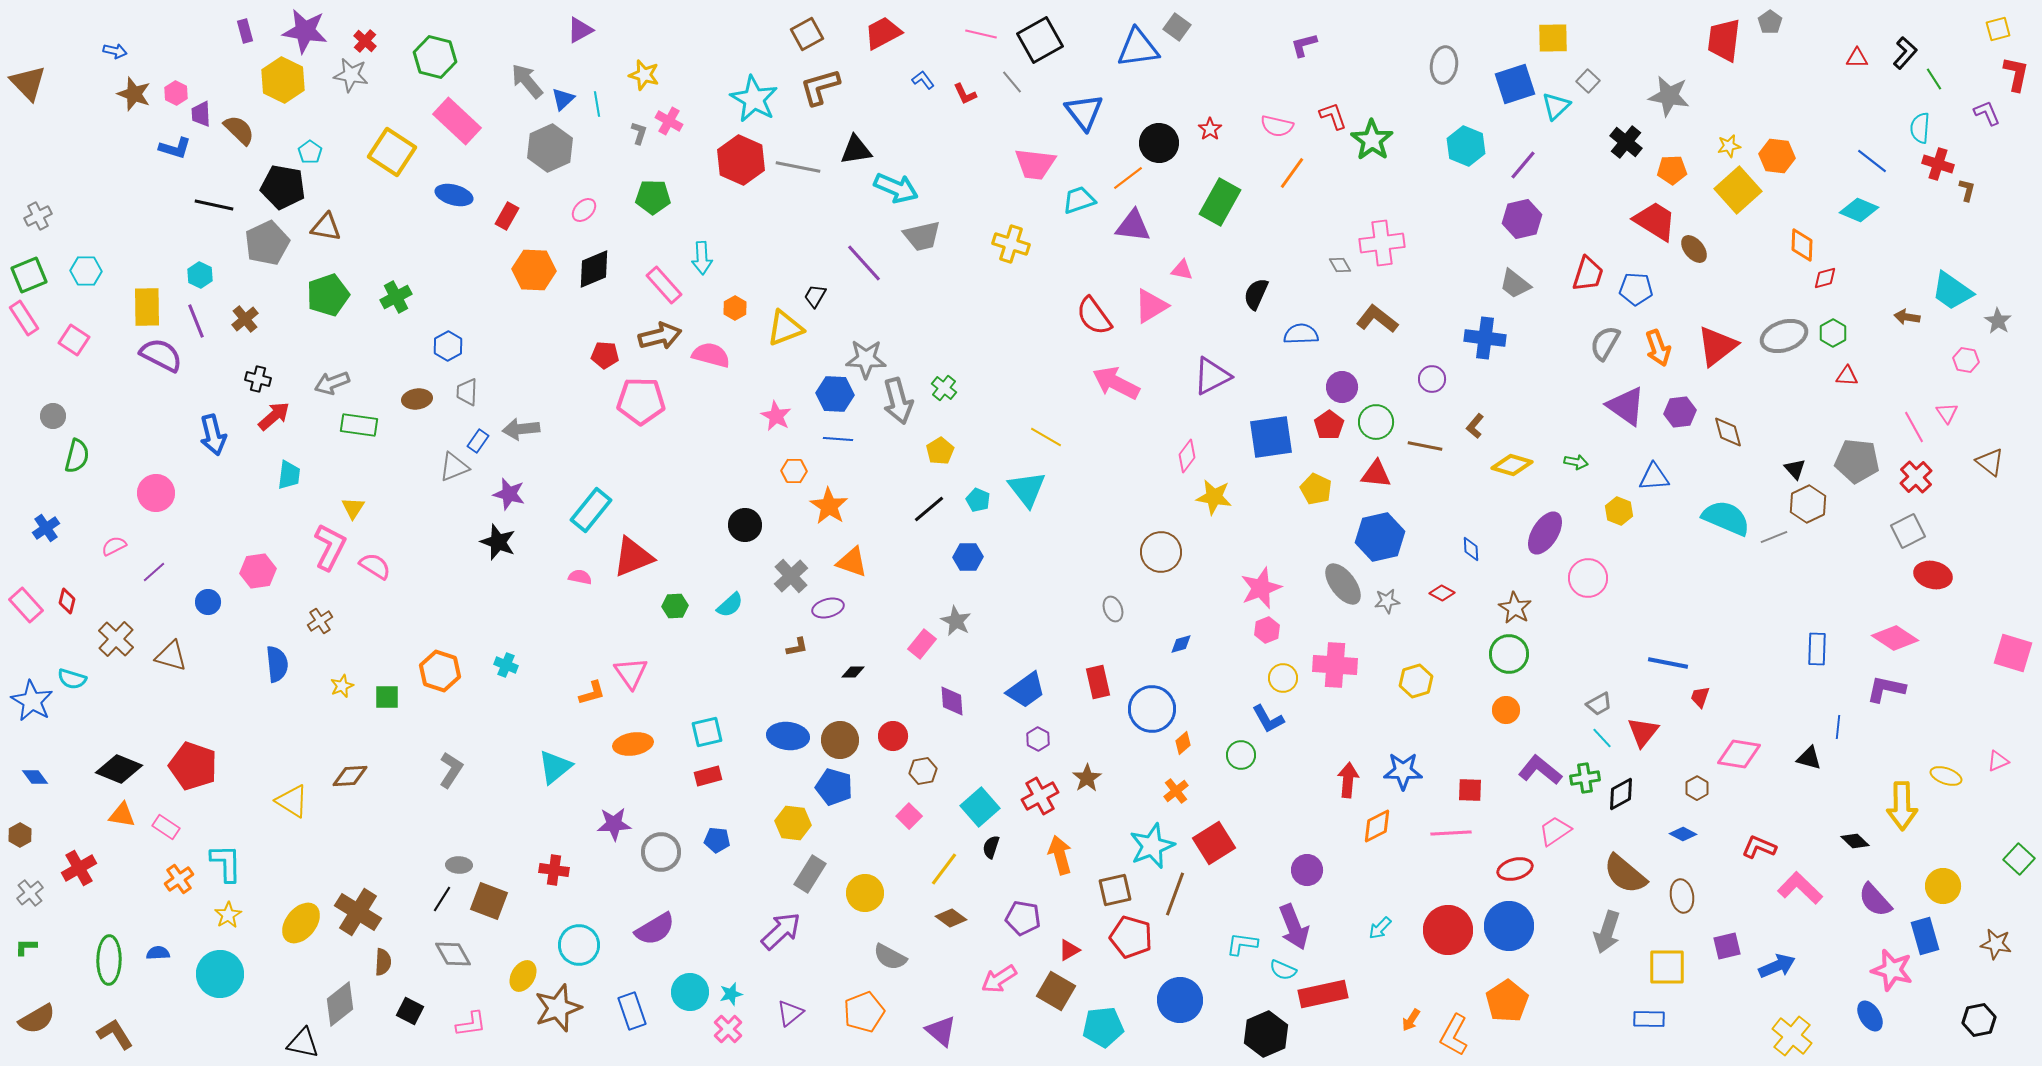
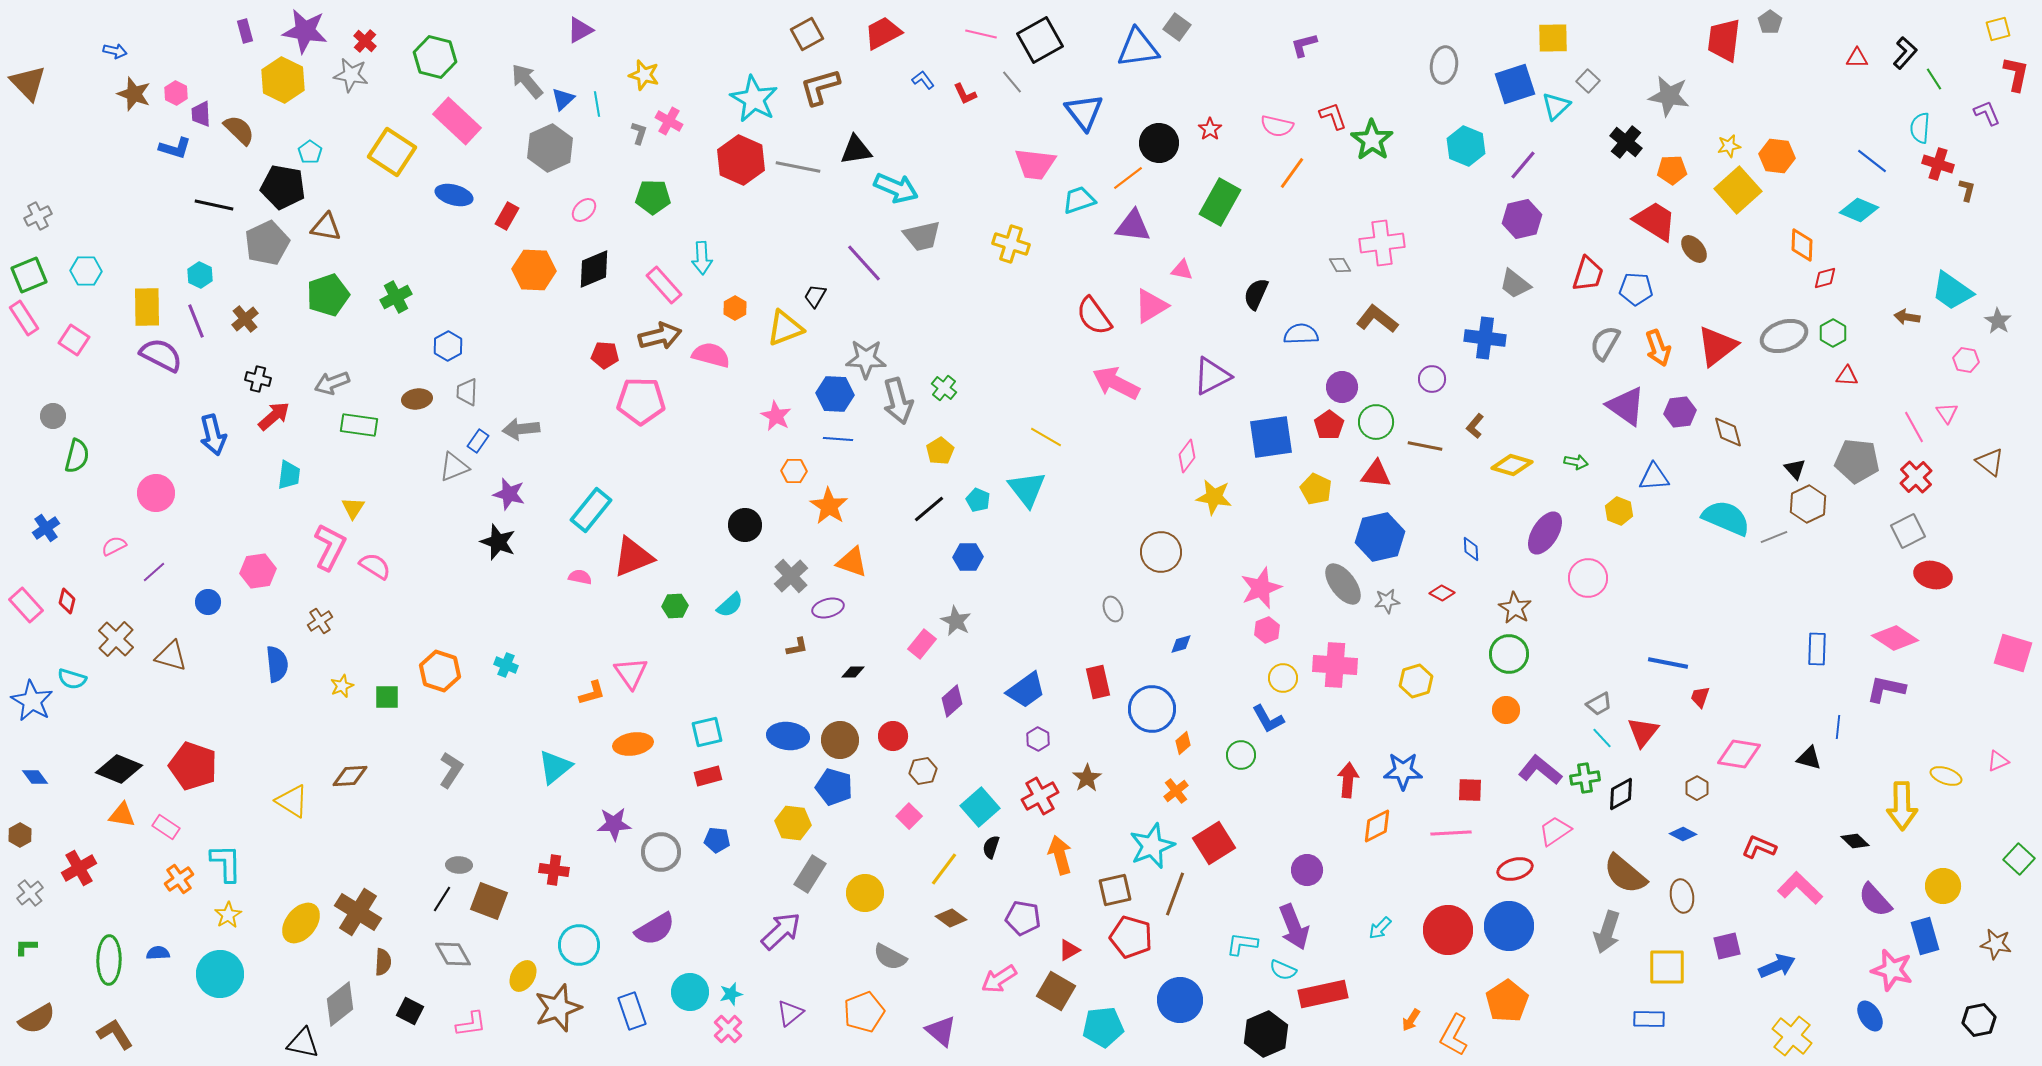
purple diamond at (952, 701): rotated 52 degrees clockwise
